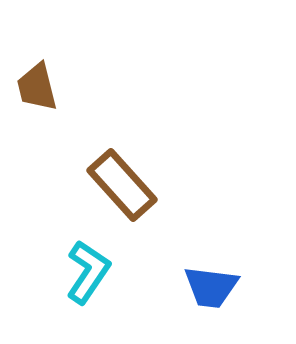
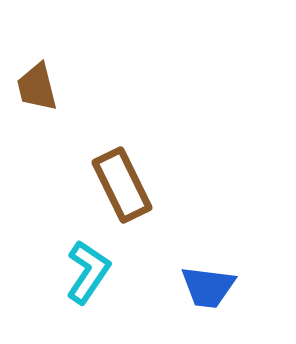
brown rectangle: rotated 16 degrees clockwise
blue trapezoid: moved 3 px left
